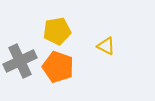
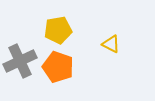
yellow pentagon: moved 1 px right, 1 px up
yellow triangle: moved 5 px right, 2 px up
